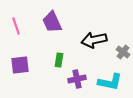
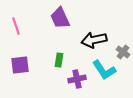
purple trapezoid: moved 8 px right, 4 px up
cyan L-shape: moved 6 px left, 12 px up; rotated 45 degrees clockwise
